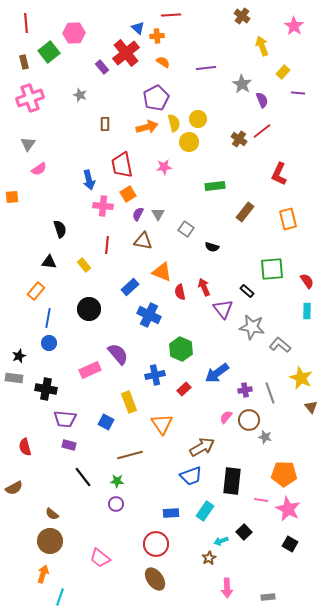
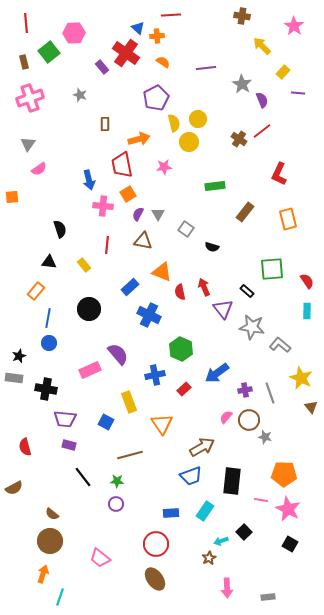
brown cross at (242, 16): rotated 28 degrees counterclockwise
yellow arrow at (262, 46): rotated 24 degrees counterclockwise
red cross at (126, 53): rotated 16 degrees counterclockwise
orange arrow at (147, 127): moved 8 px left, 12 px down
